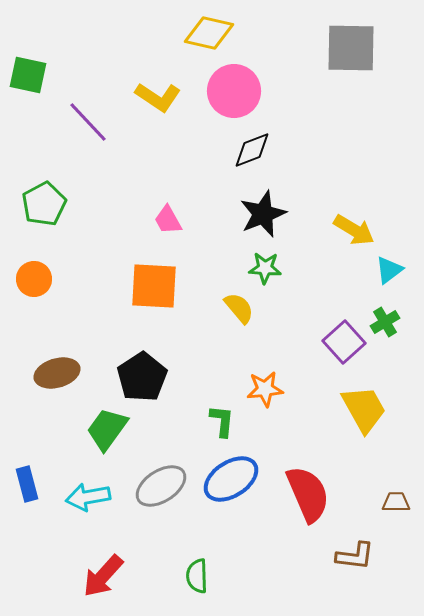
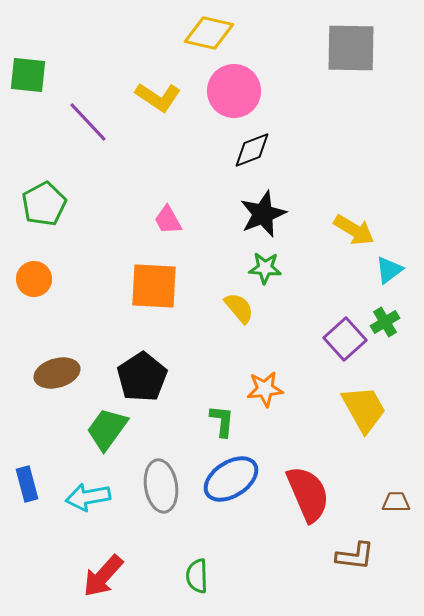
green square: rotated 6 degrees counterclockwise
purple square: moved 1 px right, 3 px up
gray ellipse: rotated 66 degrees counterclockwise
